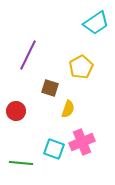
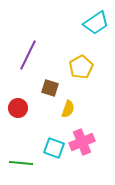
red circle: moved 2 px right, 3 px up
cyan square: moved 1 px up
